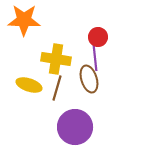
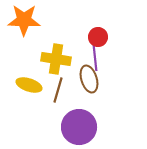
brown line: moved 1 px right, 2 px down
purple circle: moved 4 px right
